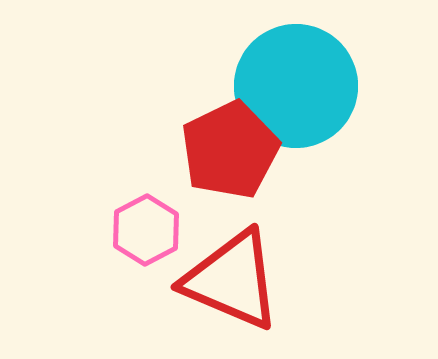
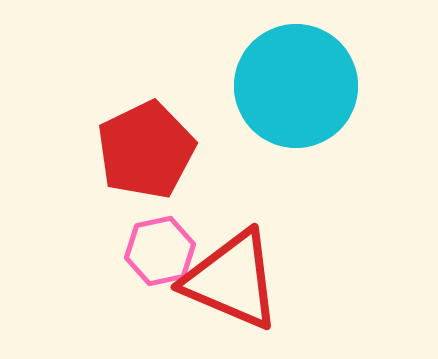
red pentagon: moved 84 px left
pink hexagon: moved 14 px right, 21 px down; rotated 16 degrees clockwise
